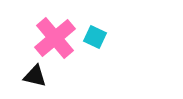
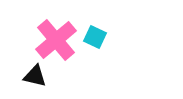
pink cross: moved 1 px right, 2 px down
